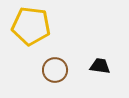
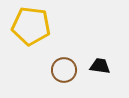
brown circle: moved 9 px right
